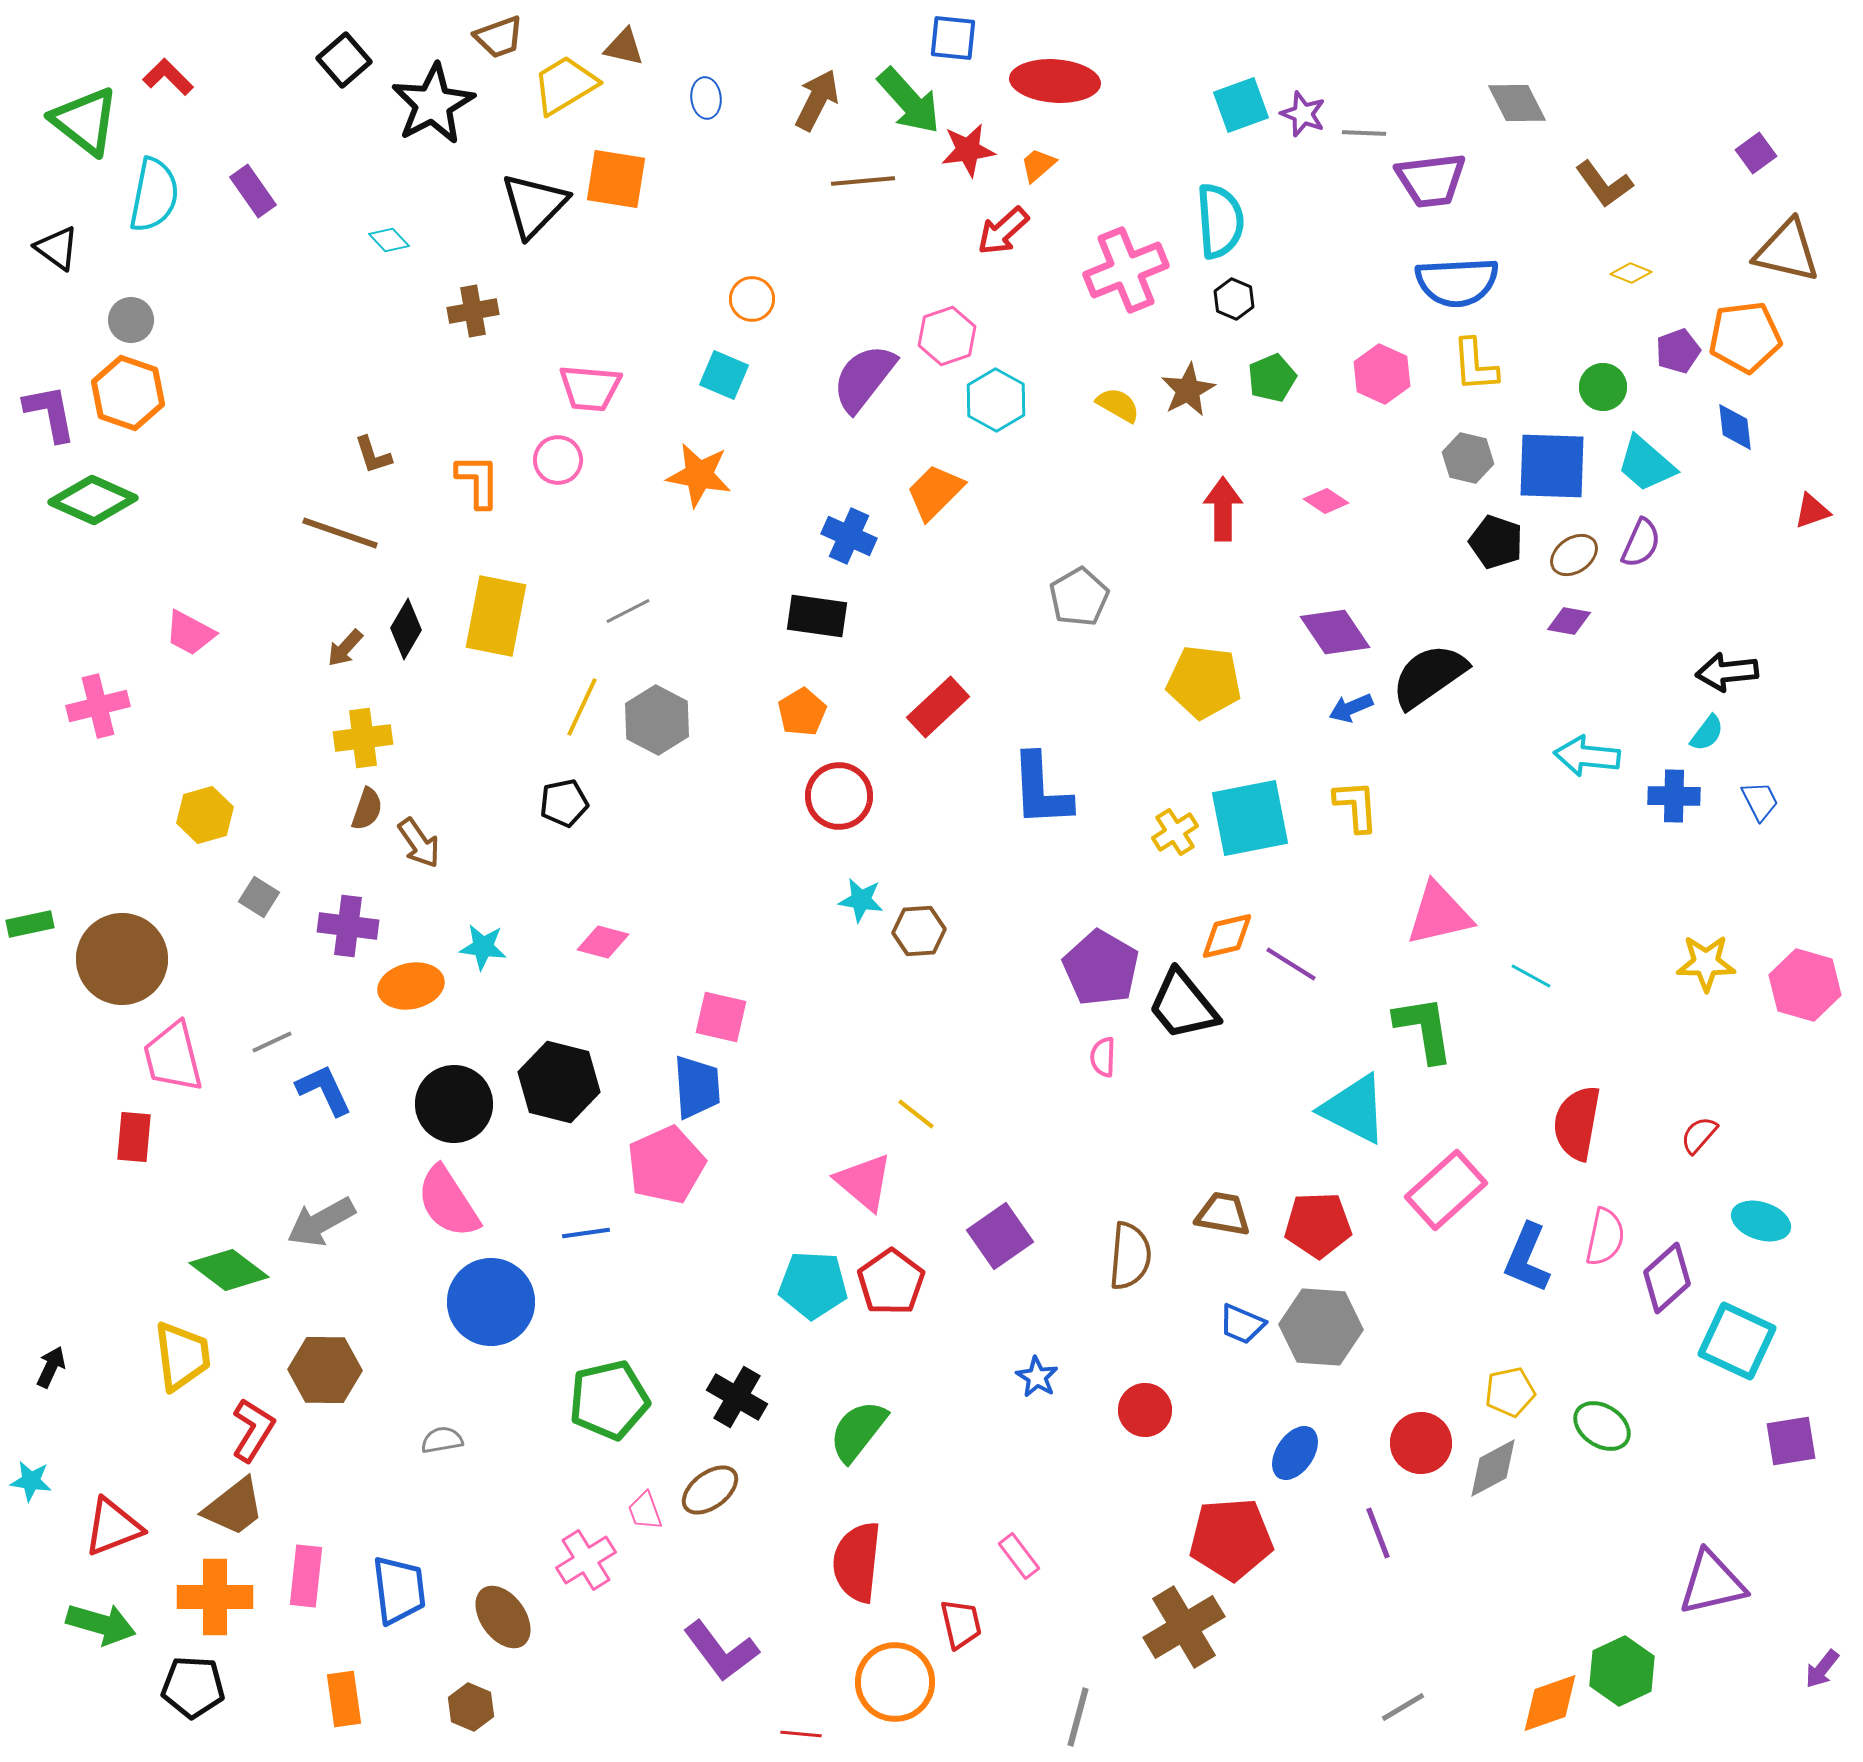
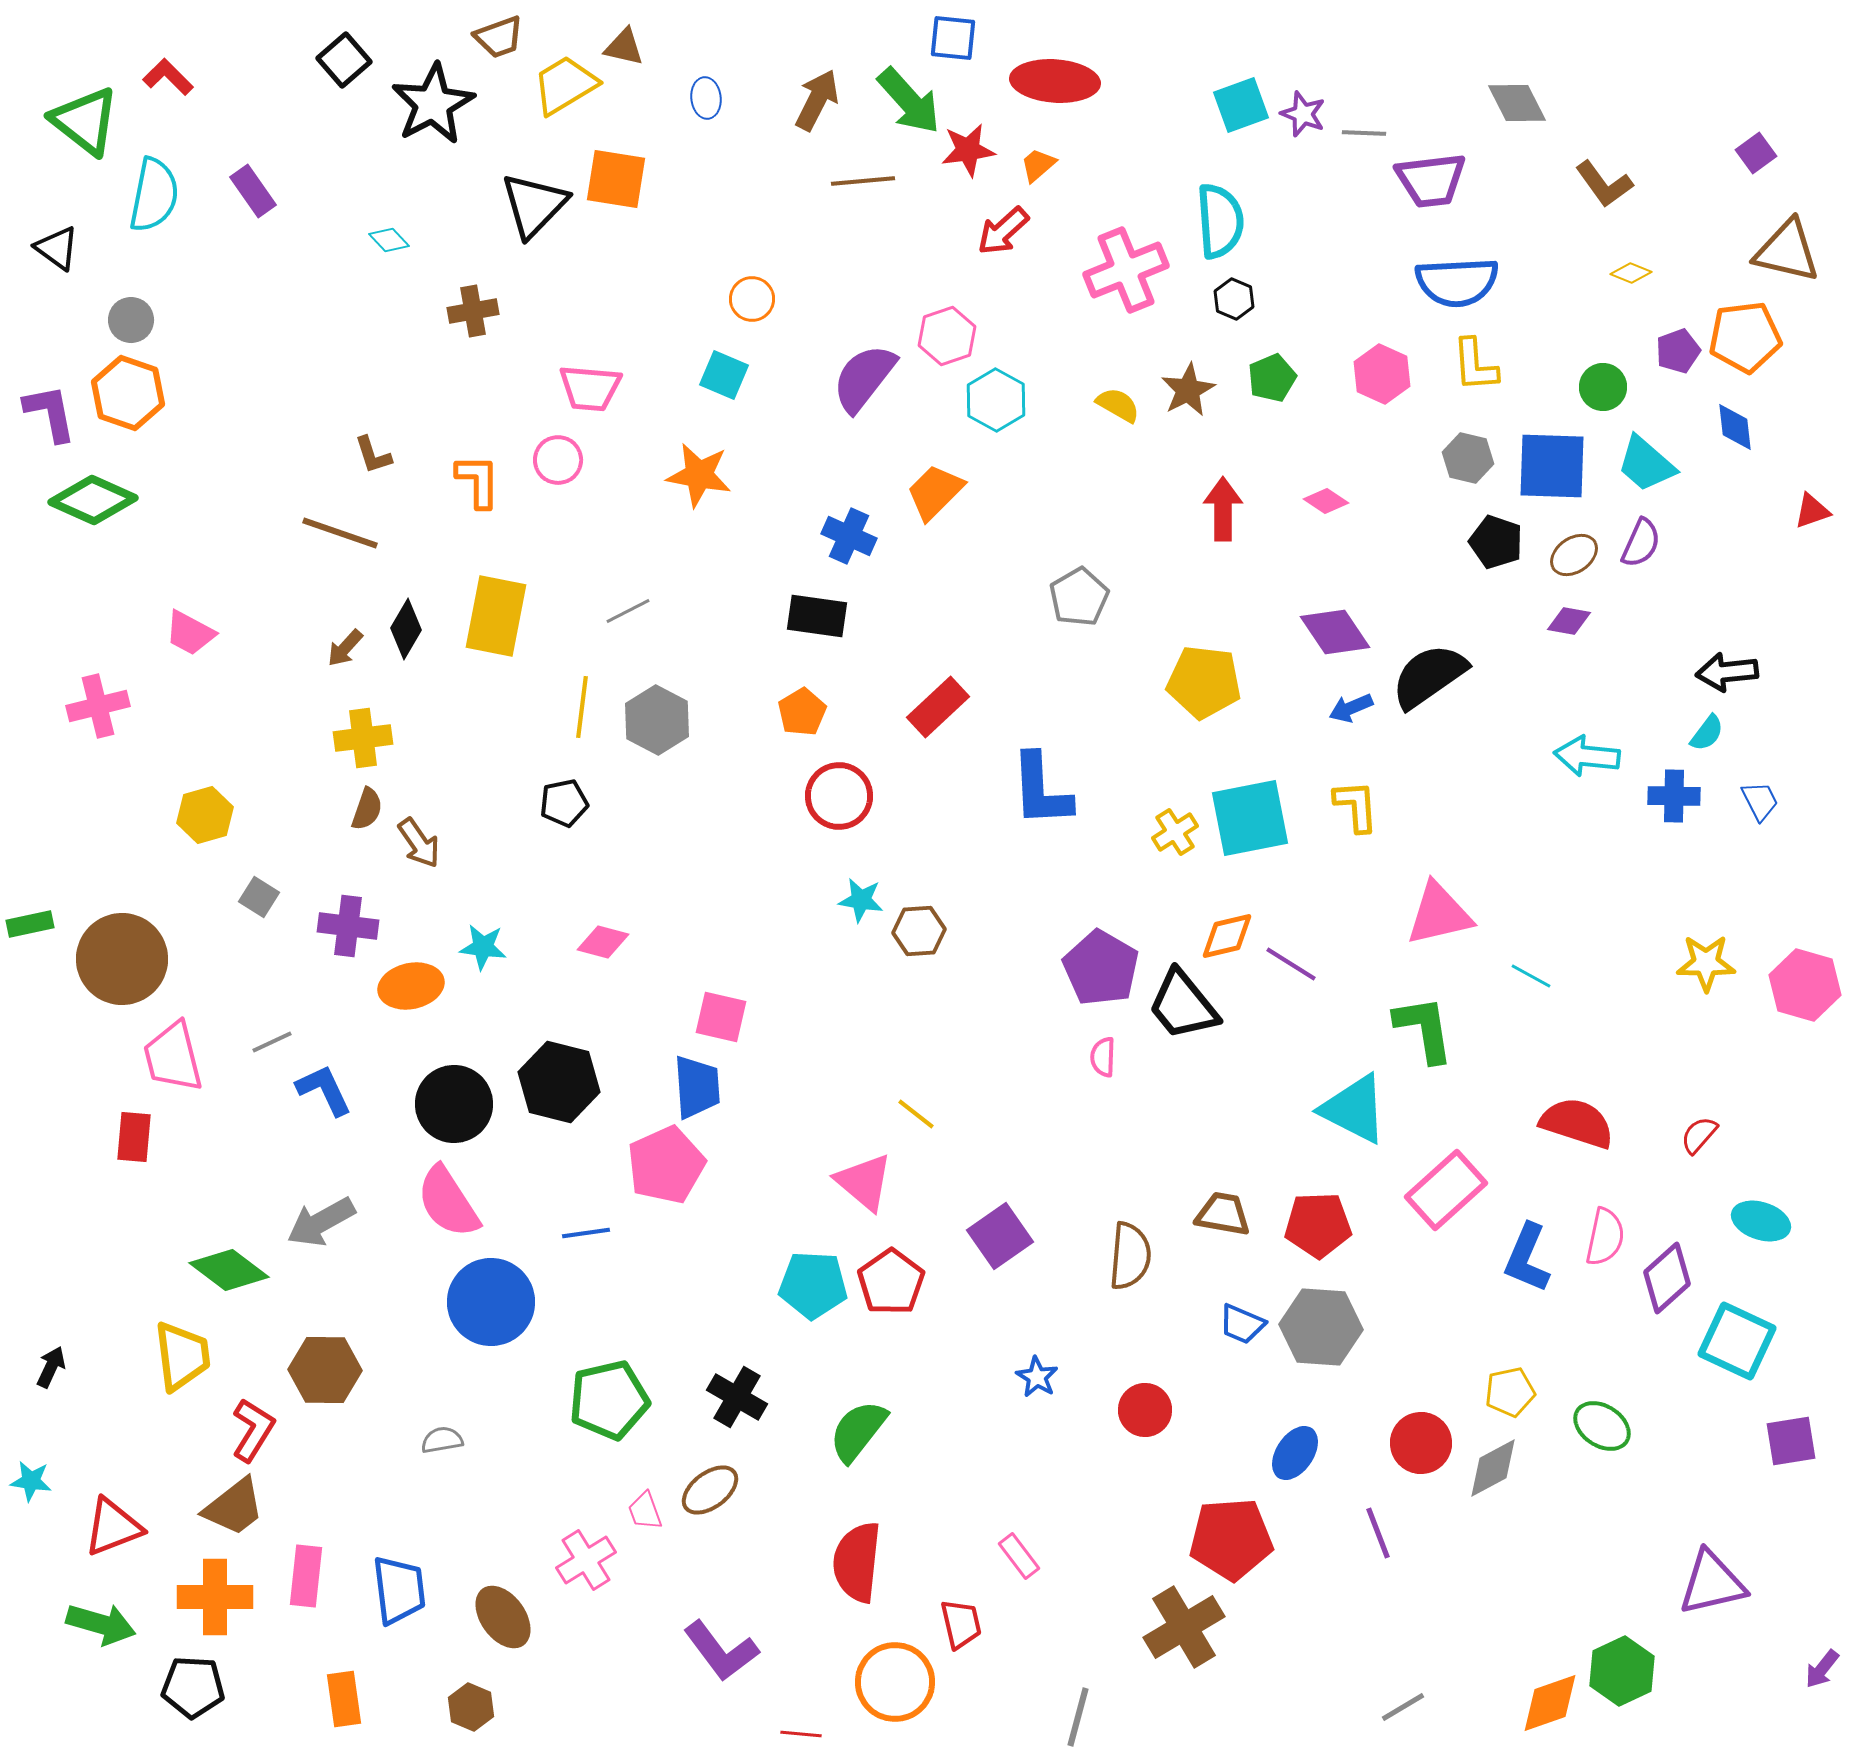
yellow line at (582, 707): rotated 18 degrees counterclockwise
red semicircle at (1577, 1123): rotated 98 degrees clockwise
